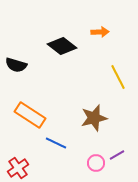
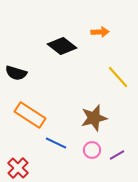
black semicircle: moved 8 px down
yellow line: rotated 15 degrees counterclockwise
pink circle: moved 4 px left, 13 px up
red cross: rotated 10 degrees counterclockwise
